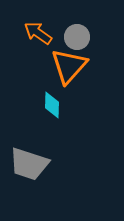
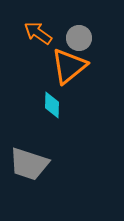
gray circle: moved 2 px right, 1 px down
orange triangle: rotated 9 degrees clockwise
